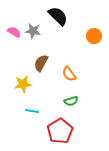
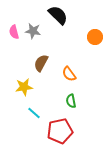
black semicircle: moved 1 px up
pink semicircle: rotated 136 degrees counterclockwise
orange circle: moved 1 px right, 1 px down
yellow star: moved 1 px right, 3 px down
green semicircle: rotated 96 degrees clockwise
cyan line: moved 2 px right, 2 px down; rotated 32 degrees clockwise
red pentagon: rotated 20 degrees clockwise
